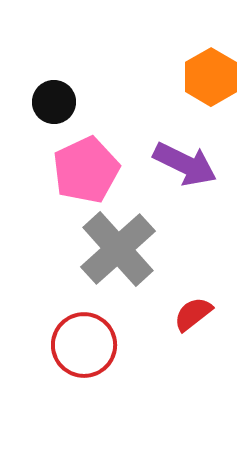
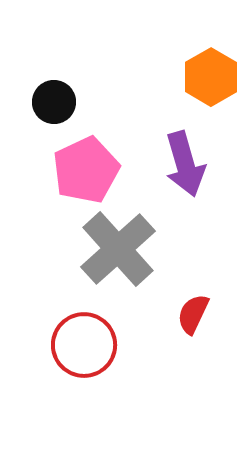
purple arrow: rotated 48 degrees clockwise
red semicircle: rotated 27 degrees counterclockwise
